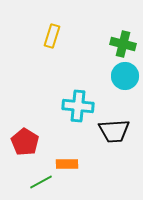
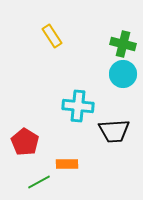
yellow rectangle: rotated 50 degrees counterclockwise
cyan circle: moved 2 px left, 2 px up
green line: moved 2 px left
